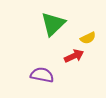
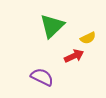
green triangle: moved 1 px left, 2 px down
purple semicircle: moved 2 px down; rotated 15 degrees clockwise
